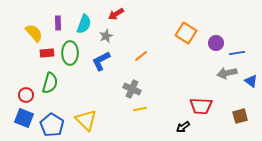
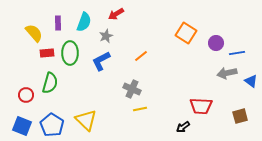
cyan semicircle: moved 2 px up
blue square: moved 2 px left, 8 px down
